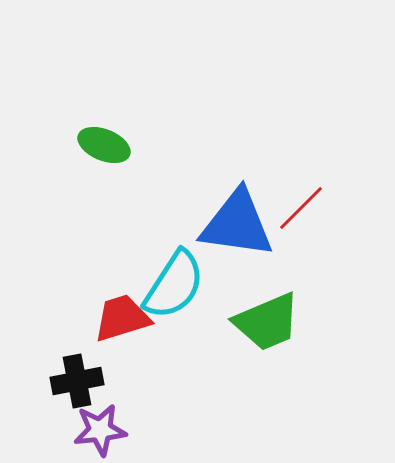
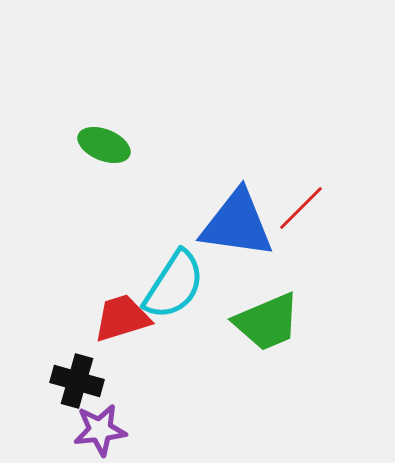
black cross: rotated 27 degrees clockwise
